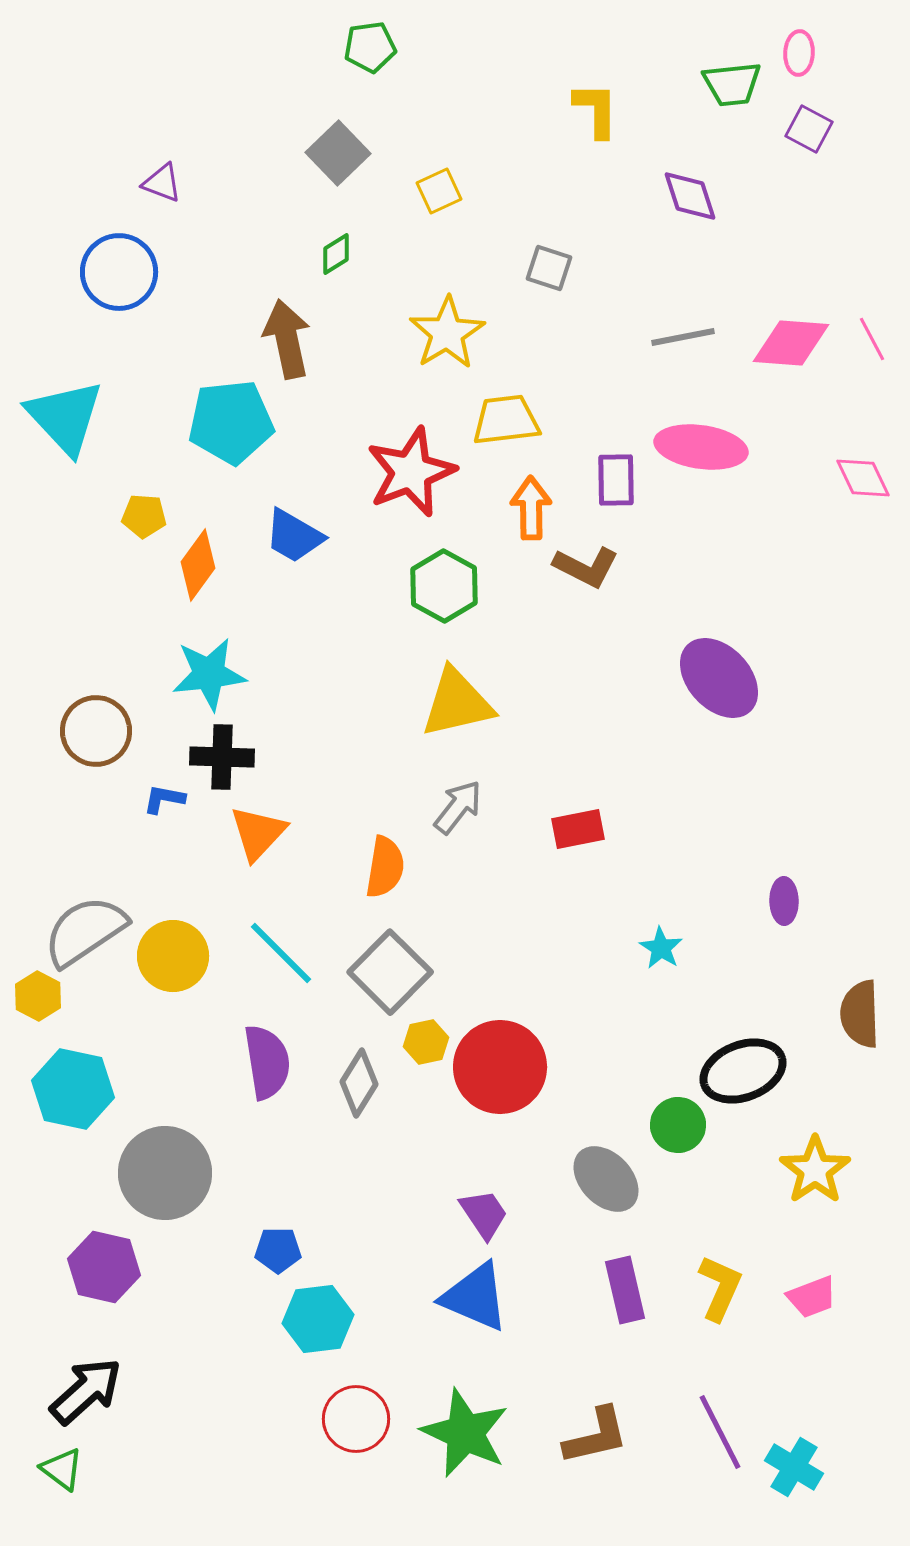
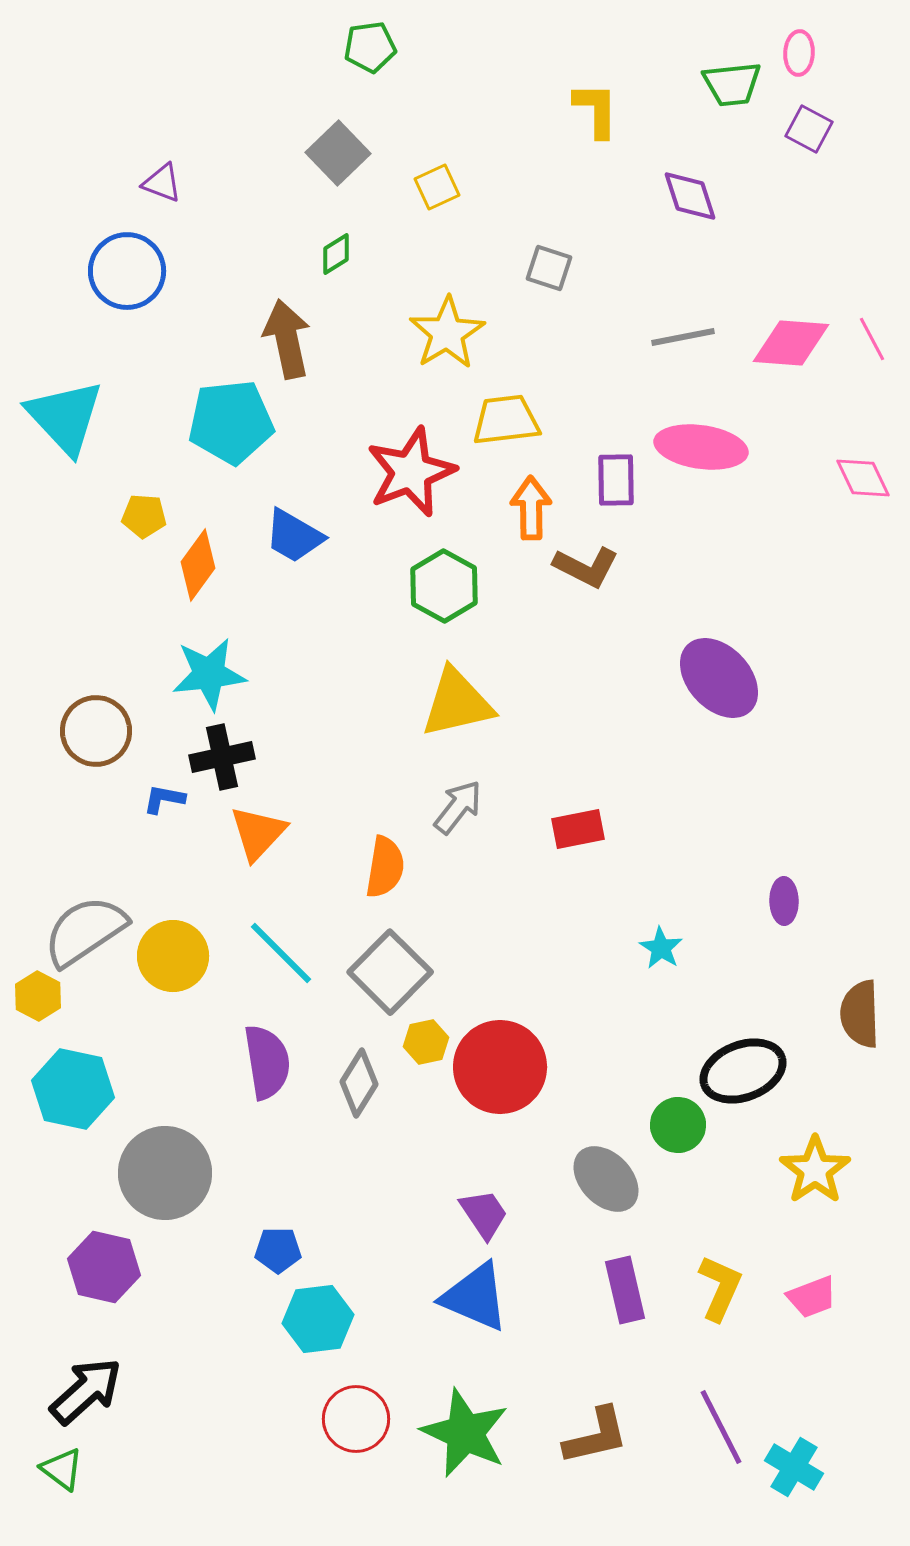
yellow square at (439, 191): moved 2 px left, 4 px up
blue circle at (119, 272): moved 8 px right, 1 px up
black cross at (222, 757): rotated 14 degrees counterclockwise
purple line at (720, 1432): moved 1 px right, 5 px up
